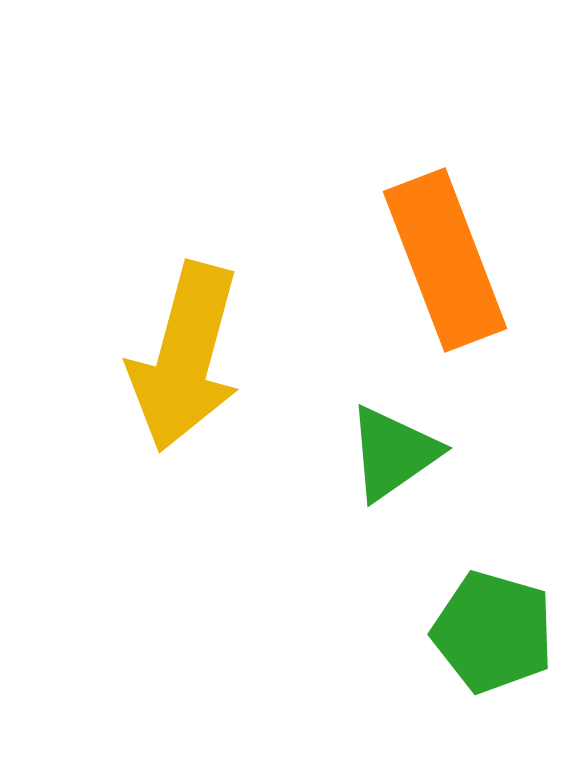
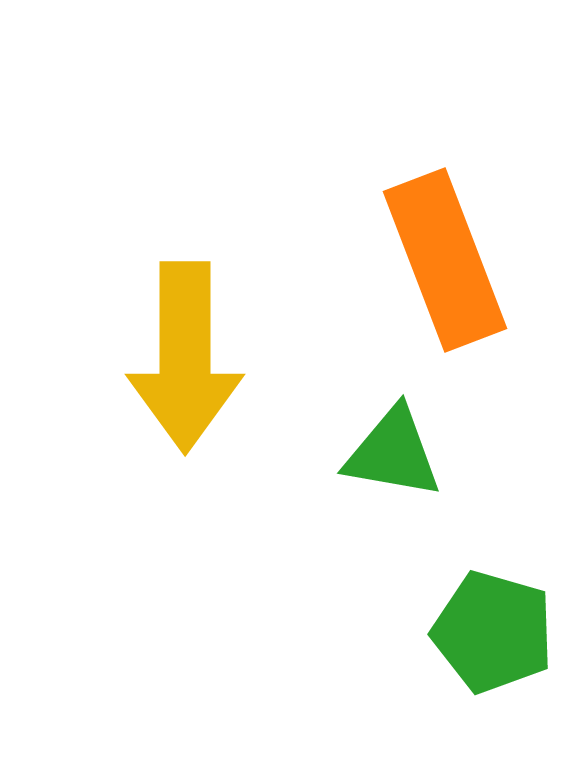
yellow arrow: rotated 15 degrees counterclockwise
green triangle: rotated 45 degrees clockwise
